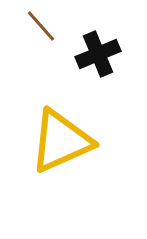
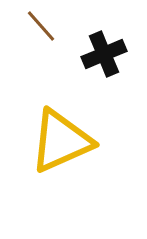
black cross: moved 6 px right
